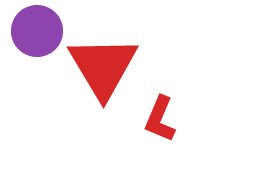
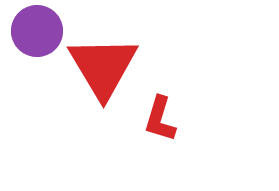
red L-shape: rotated 6 degrees counterclockwise
